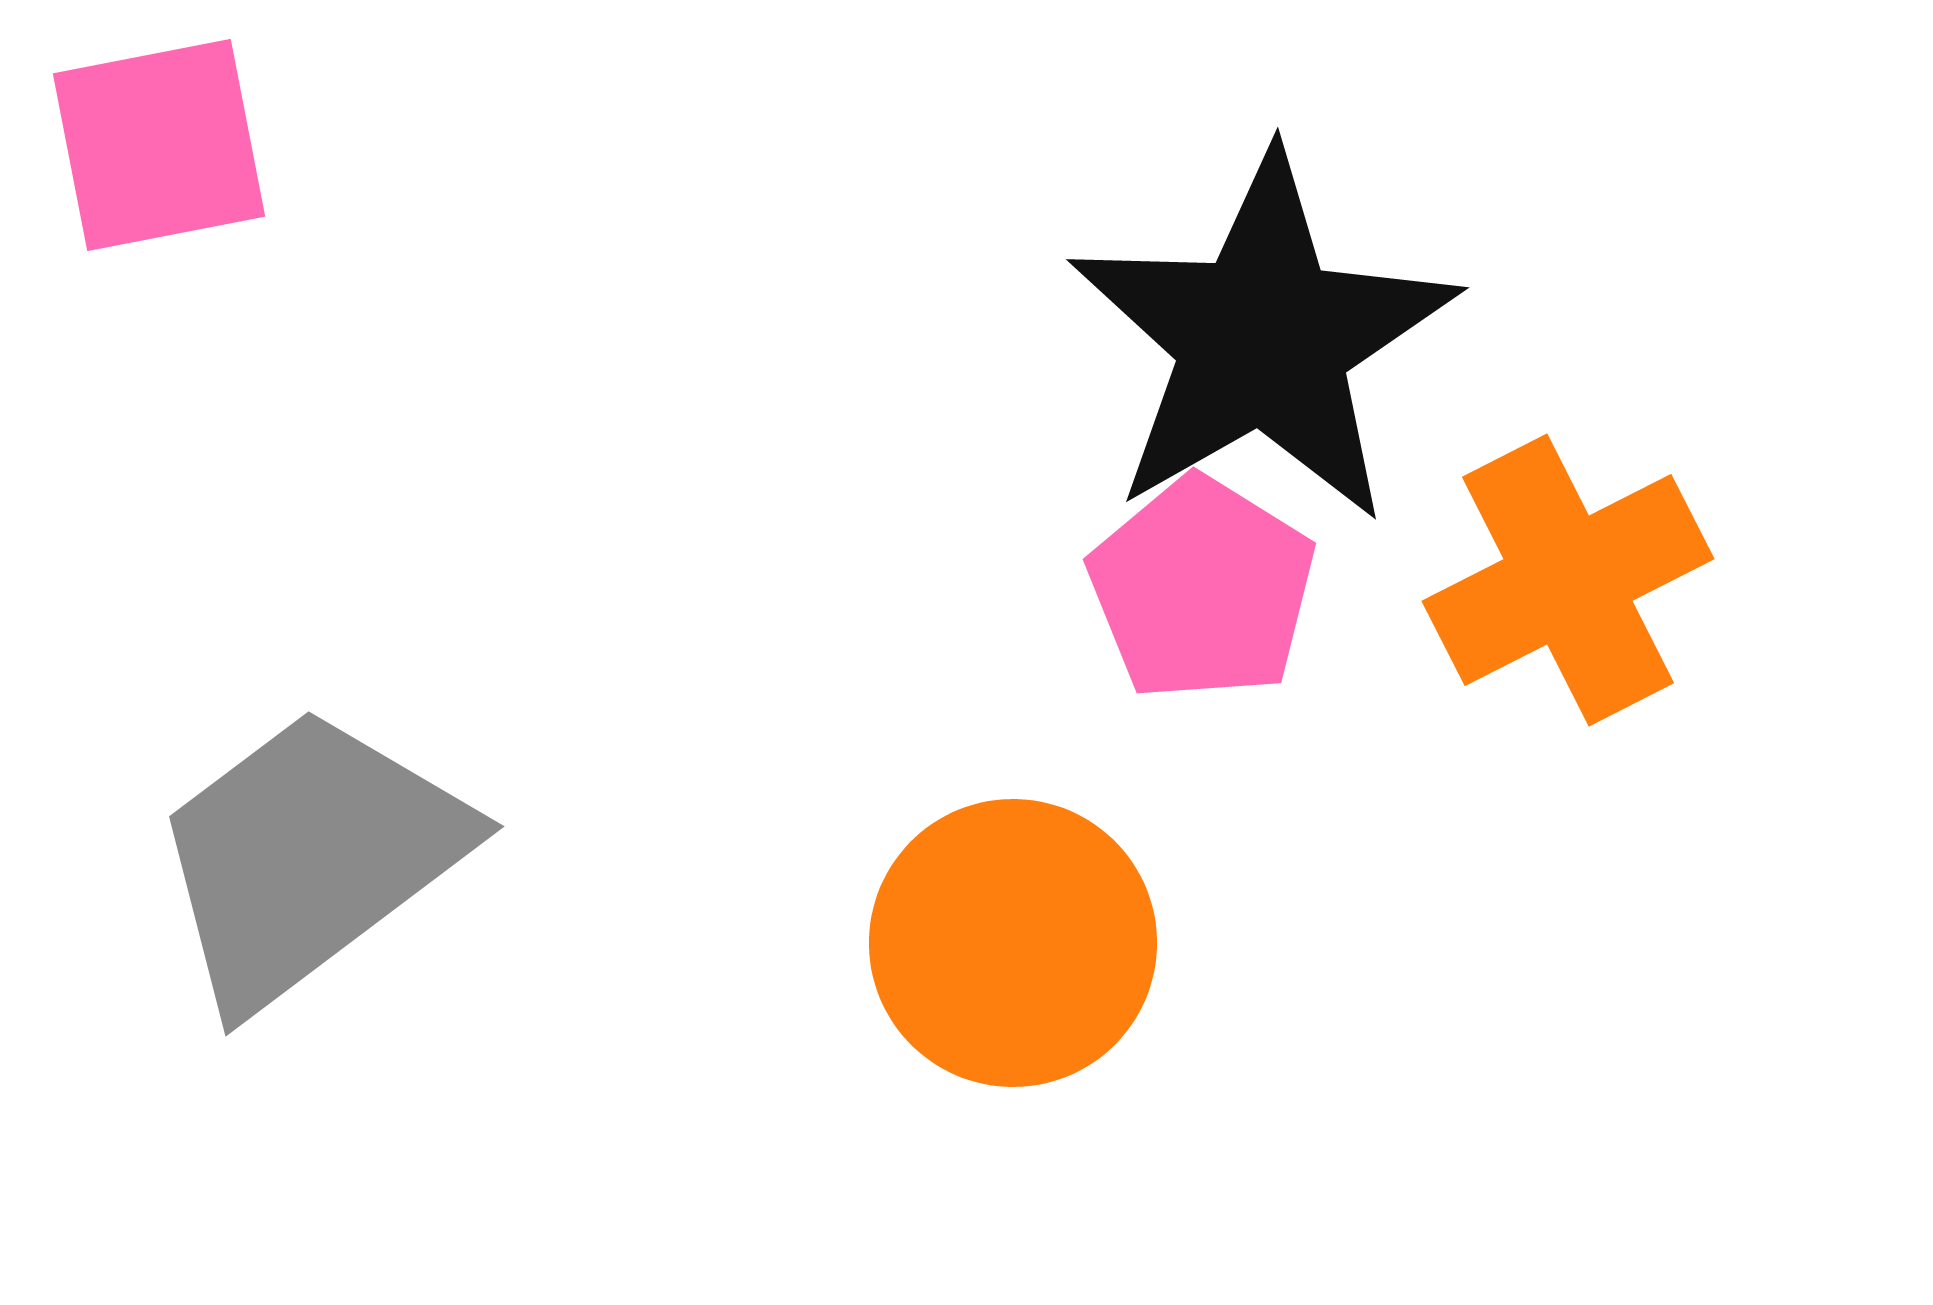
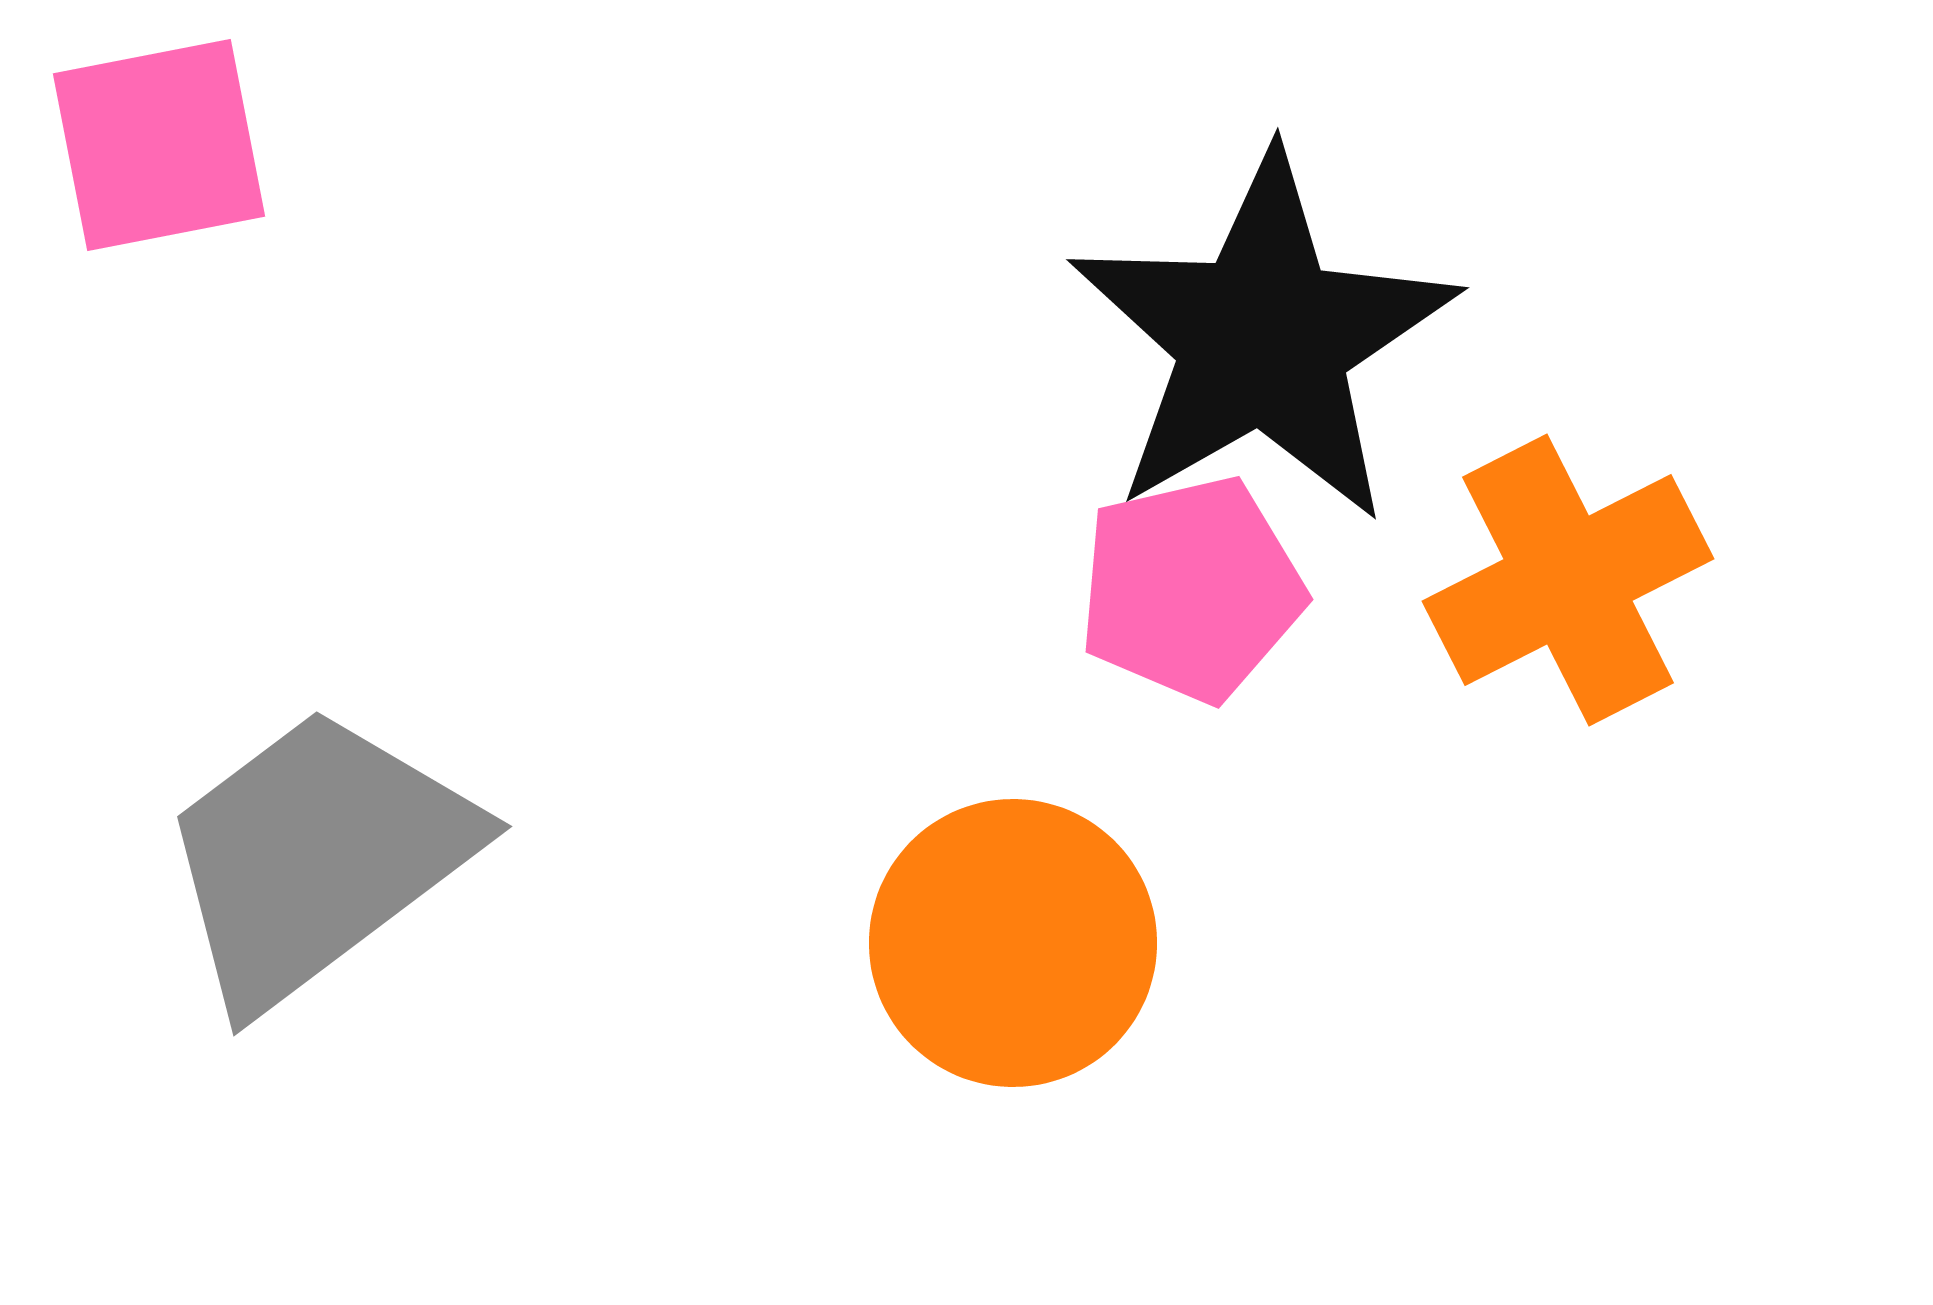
pink pentagon: moved 11 px left; rotated 27 degrees clockwise
gray trapezoid: moved 8 px right
